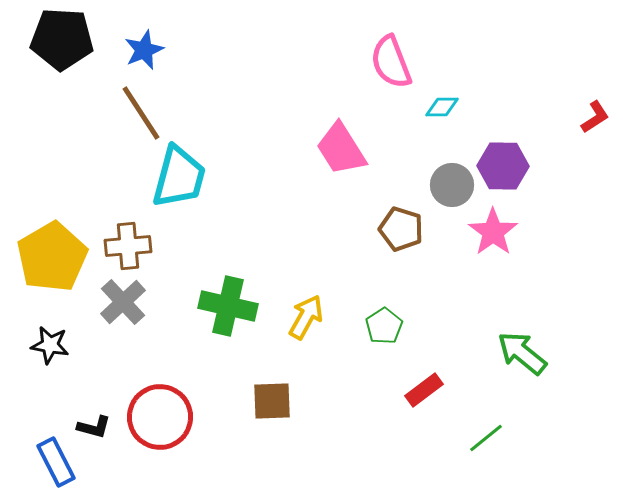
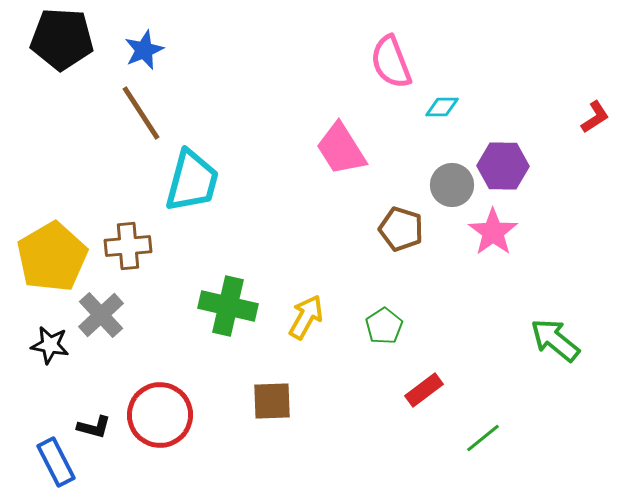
cyan trapezoid: moved 13 px right, 4 px down
gray cross: moved 22 px left, 13 px down
green arrow: moved 33 px right, 13 px up
red circle: moved 2 px up
green line: moved 3 px left
